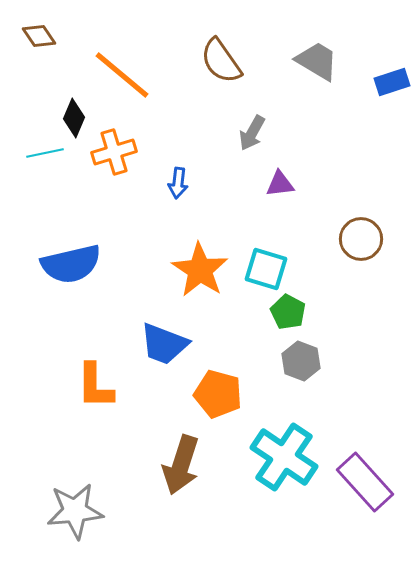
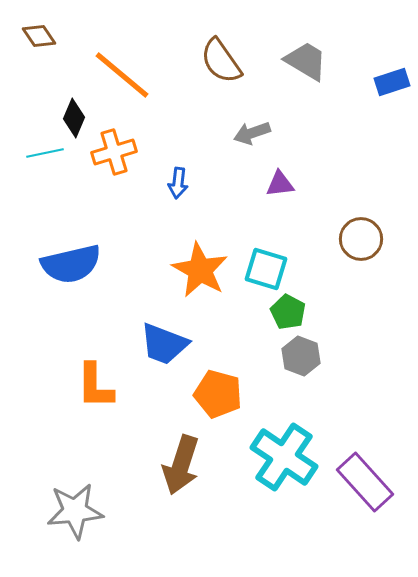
gray trapezoid: moved 11 px left
gray arrow: rotated 42 degrees clockwise
orange star: rotated 4 degrees counterclockwise
gray hexagon: moved 5 px up
